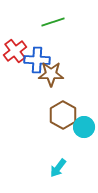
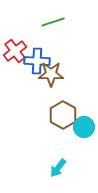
blue cross: moved 1 px down
